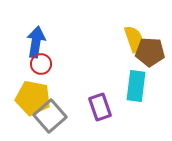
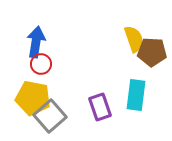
brown pentagon: moved 2 px right
cyan rectangle: moved 9 px down
